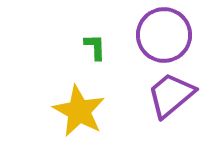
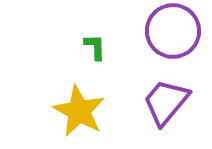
purple circle: moved 9 px right, 4 px up
purple trapezoid: moved 5 px left, 7 px down; rotated 10 degrees counterclockwise
